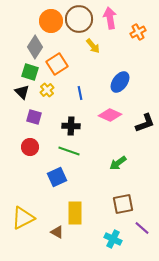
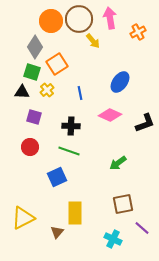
yellow arrow: moved 5 px up
green square: moved 2 px right
black triangle: rotated 42 degrees counterclockwise
brown triangle: rotated 40 degrees clockwise
